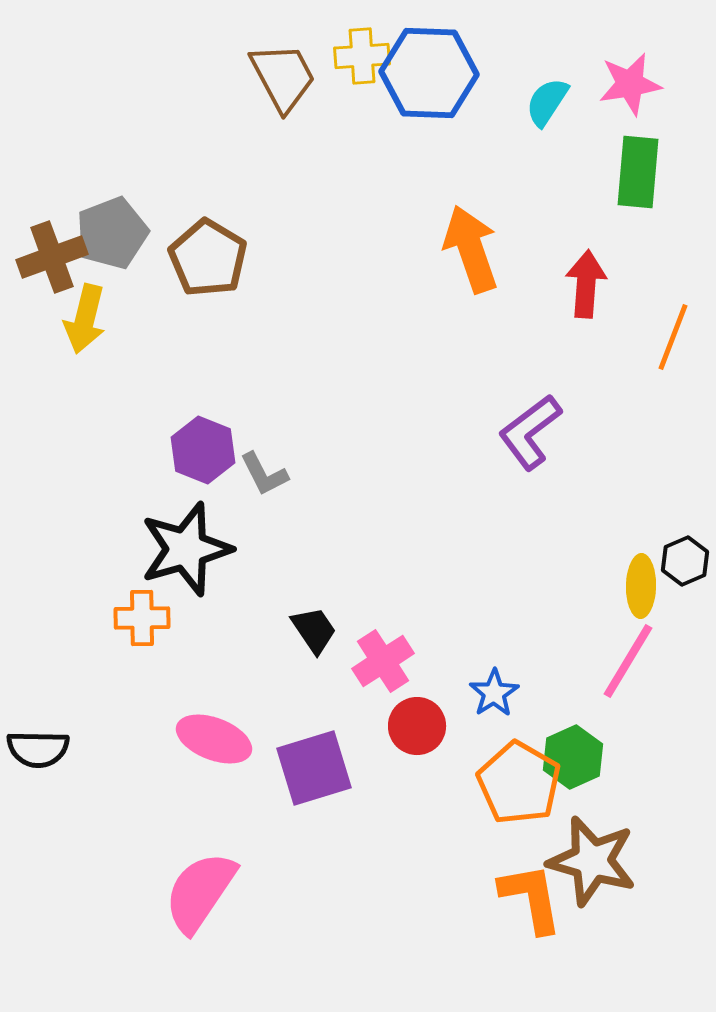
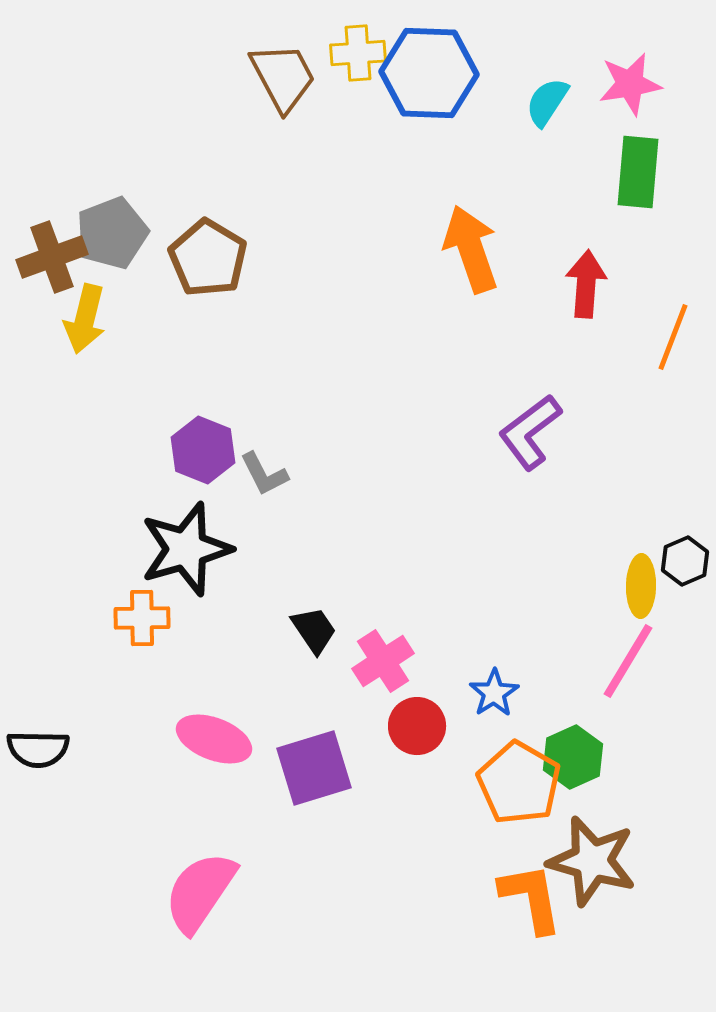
yellow cross: moved 4 px left, 3 px up
